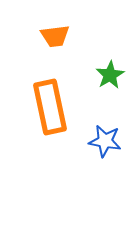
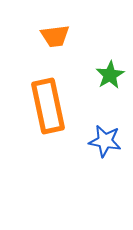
orange rectangle: moved 2 px left, 1 px up
